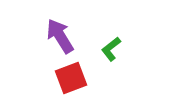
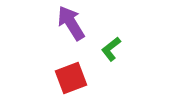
purple arrow: moved 11 px right, 13 px up
